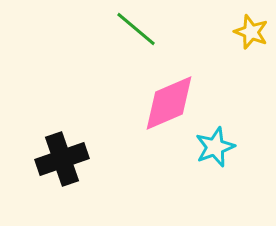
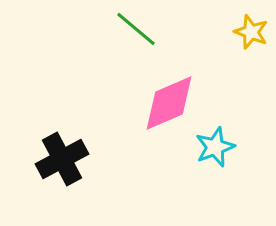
black cross: rotated 9 degrees counterclockwise
